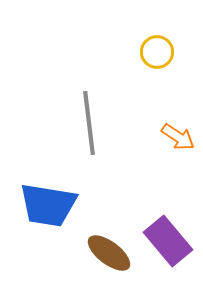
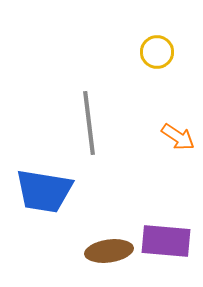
blue trapezoid: moved 4 px left, 14 px up
purple rectangle: moved 2 px left; rotated 45 degrees counterclockwise
brown ellipse: moved 2 px up; rotated 45 degrees counterclockwise
